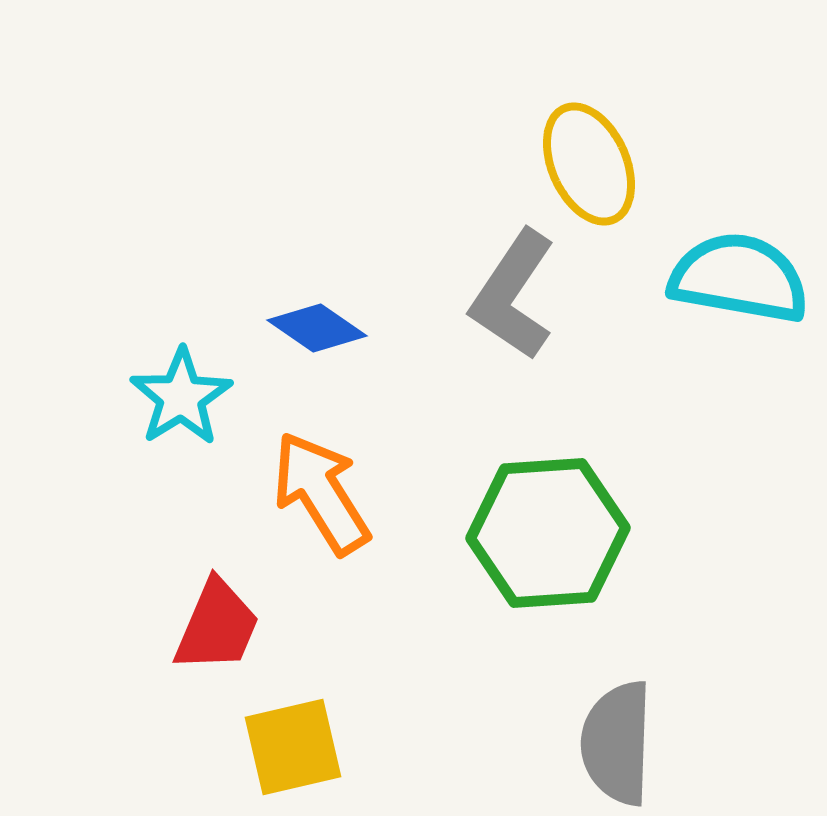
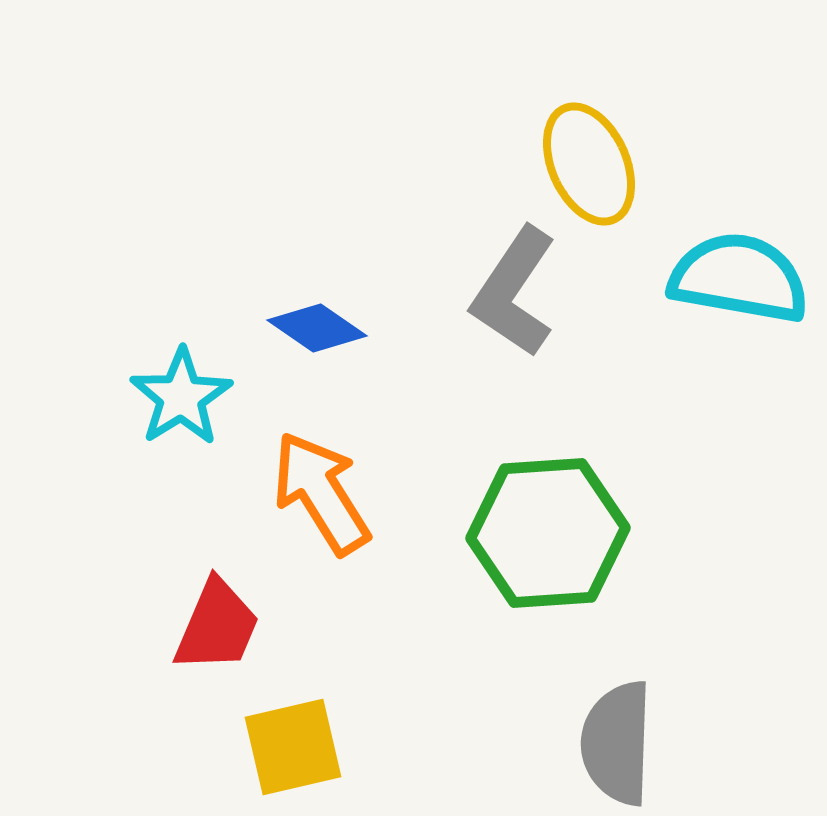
gray L-shape: moved 1 px right, 3 px up
